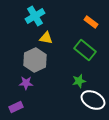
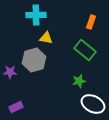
cyan cross: moved 1 px right, 1 px up; rotated 30 degrees clockwise
orange rectangle: rotated 72 degrees clockwise
gray hexagon: moved 1 px left; rotated 10 degrees clockwise
purple star: moved 16 px left, 11 px up
white ellipse: moved 4 px down
